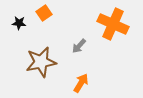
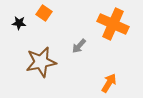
orange square: rotated 21 degrees counterclockwise
orange arrow: moved 28 px right
